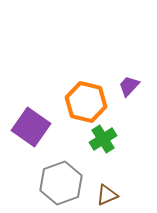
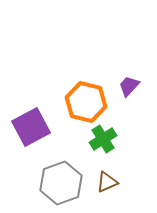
purple square: rotated 27 degrees clockwise
brown triangle: moved 13 px up
